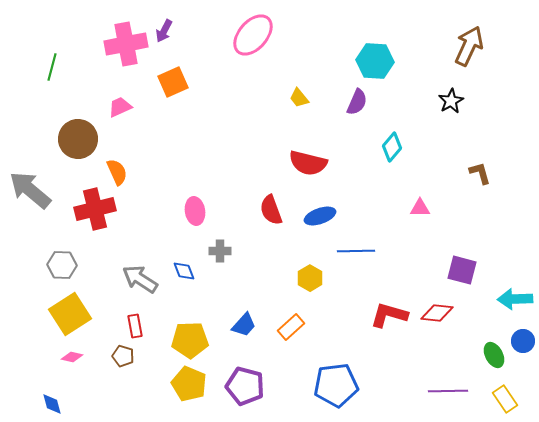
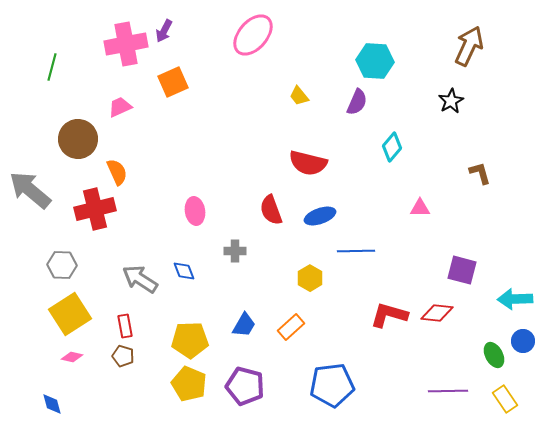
yellow trapezoid at (299, 98): moved 2 px up
gray cross at (220, 251): moved 15 px right
blue trapezoid at (244, 325): rotated 12 degrees counterclockwise
red rectangle at (135, 326): moved 10 px left
blue pentagon at (336, 385): moved 4 px left
